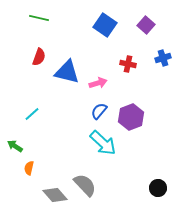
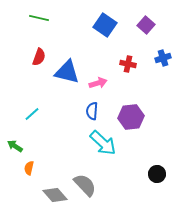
blue semicircle: moved 7 px left; rotated 36 degrees counterclockwise
purple hexagon: rotated 15 degrees clockwise
black circle: moved 1 px left, 14 px up
